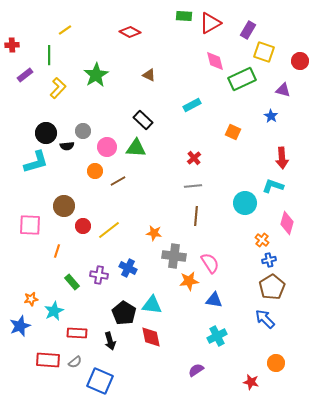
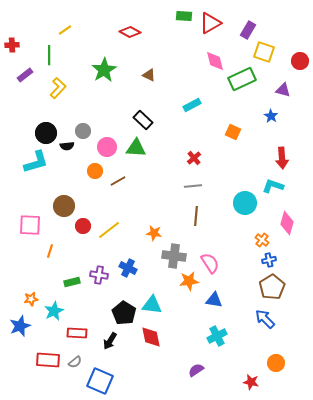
green star at (96, 75): moved 8 px right, 5 px up
orange line at (57, 251): moved 7 px left
green rectangle at (72, 282): rotated 63 degrees counterclockwise
black arrow at (110, 341): rotated 48 degrees clockwise
